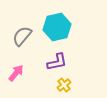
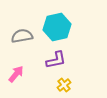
gray semicircle: rotated 40 degrees clockwise
purple L-shape: moved 1 px left, 2 px up
pink arrow: moved 1 px down
